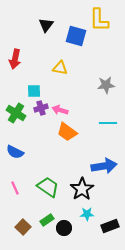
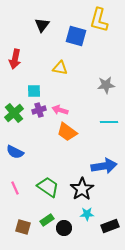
yellow L-shape: rotated 15 degrees clockwise
black triangle: moved 4 px left
purple cross: moved 2 px left, 2 px down
green cross: moved 2 px left; rotated 18 degrees clockwise
cyan line: moved 1 px right, 1 px up
brown square: rotated 28 degrees counterclockwise
